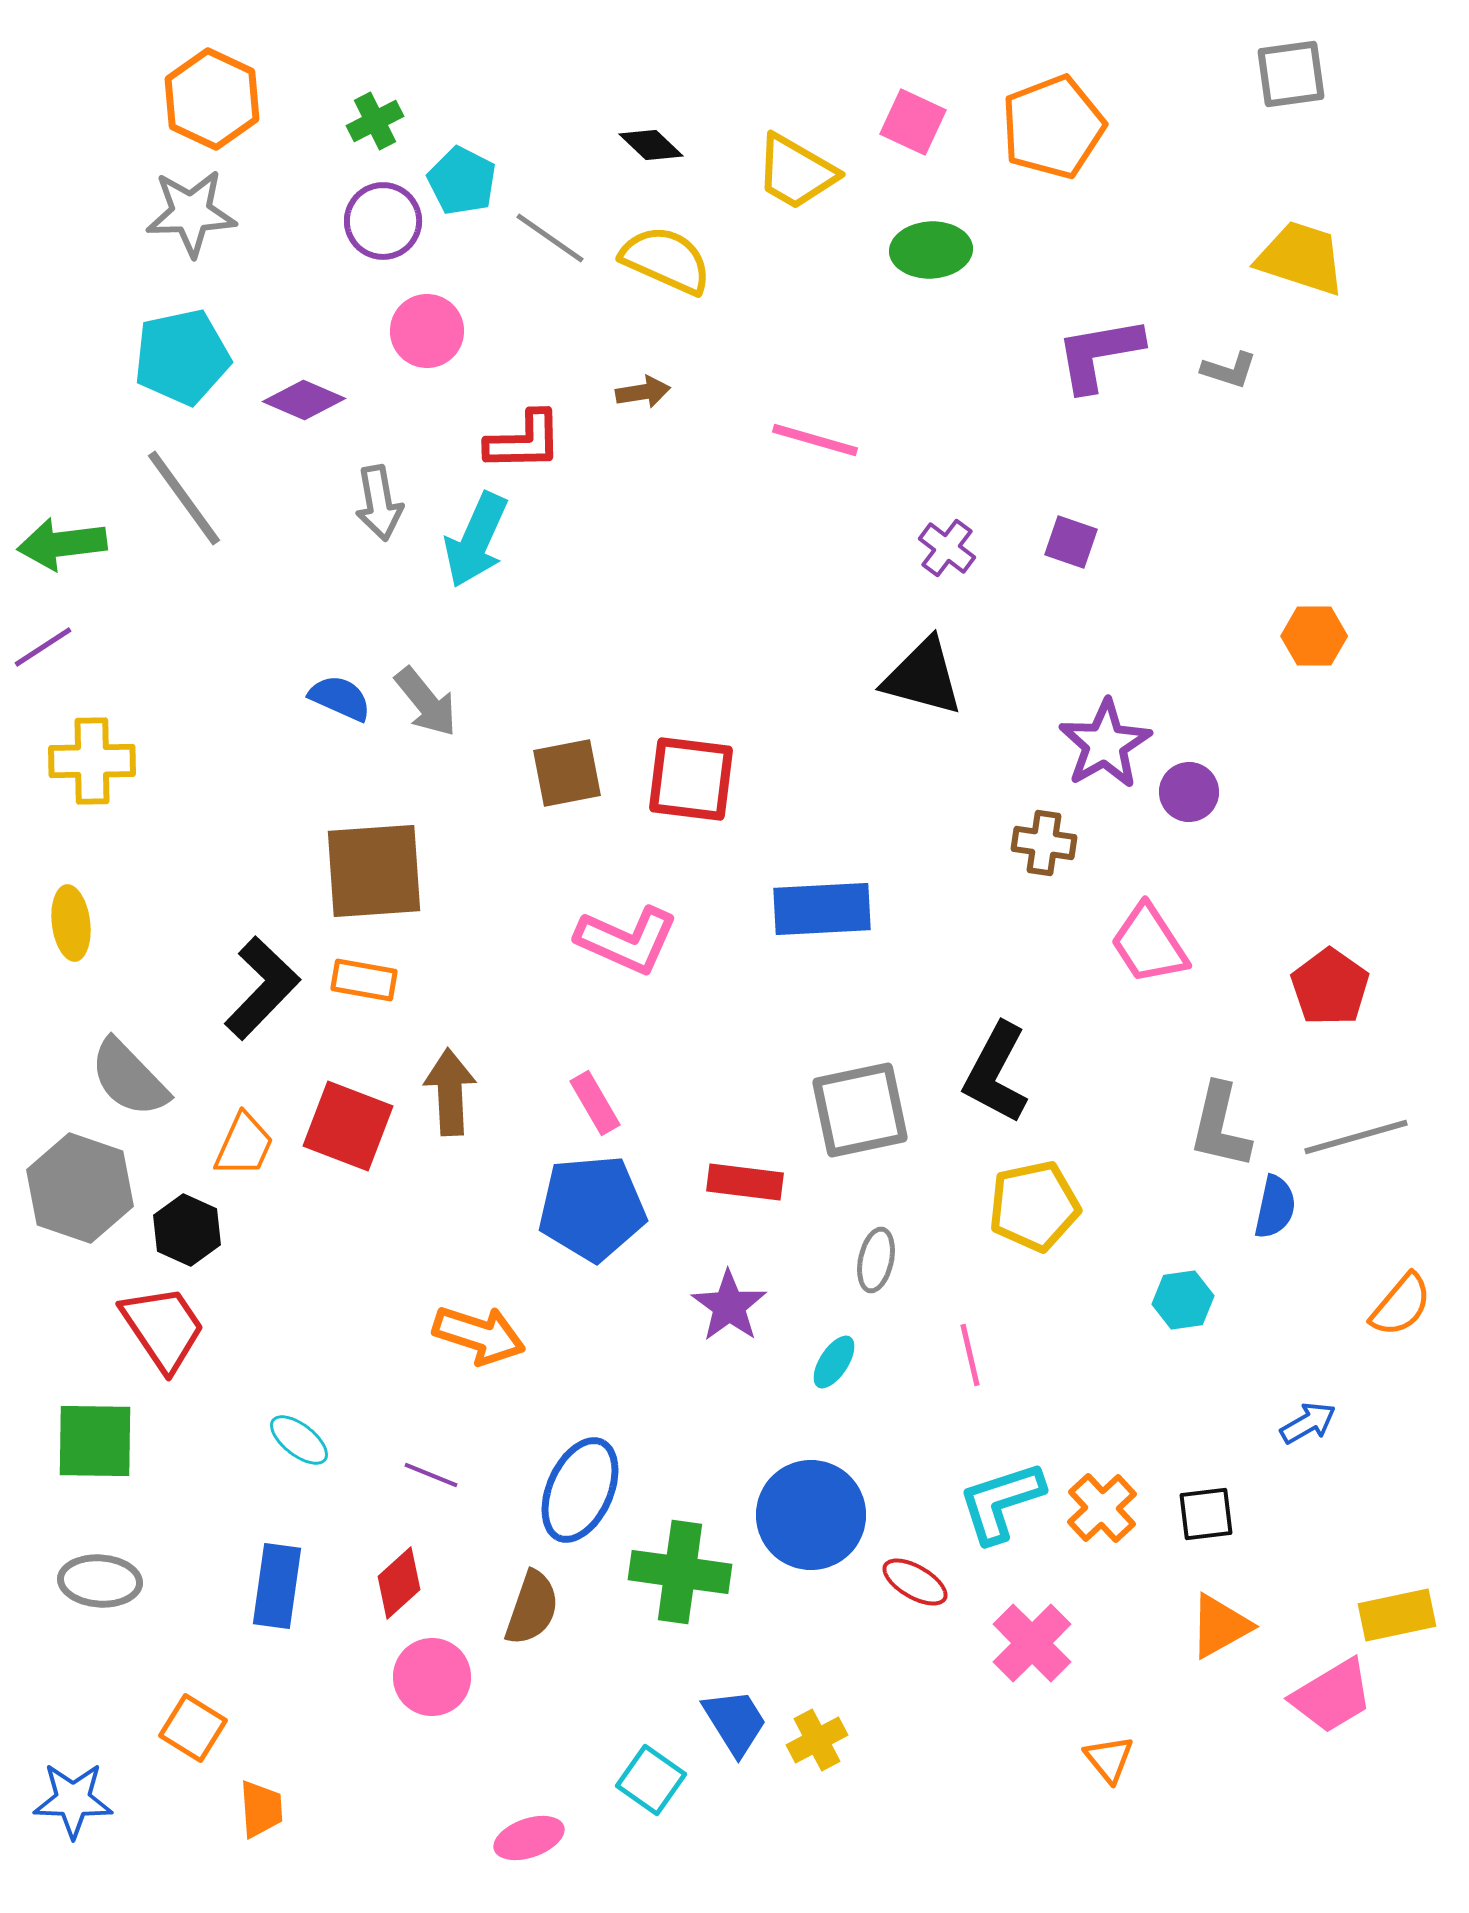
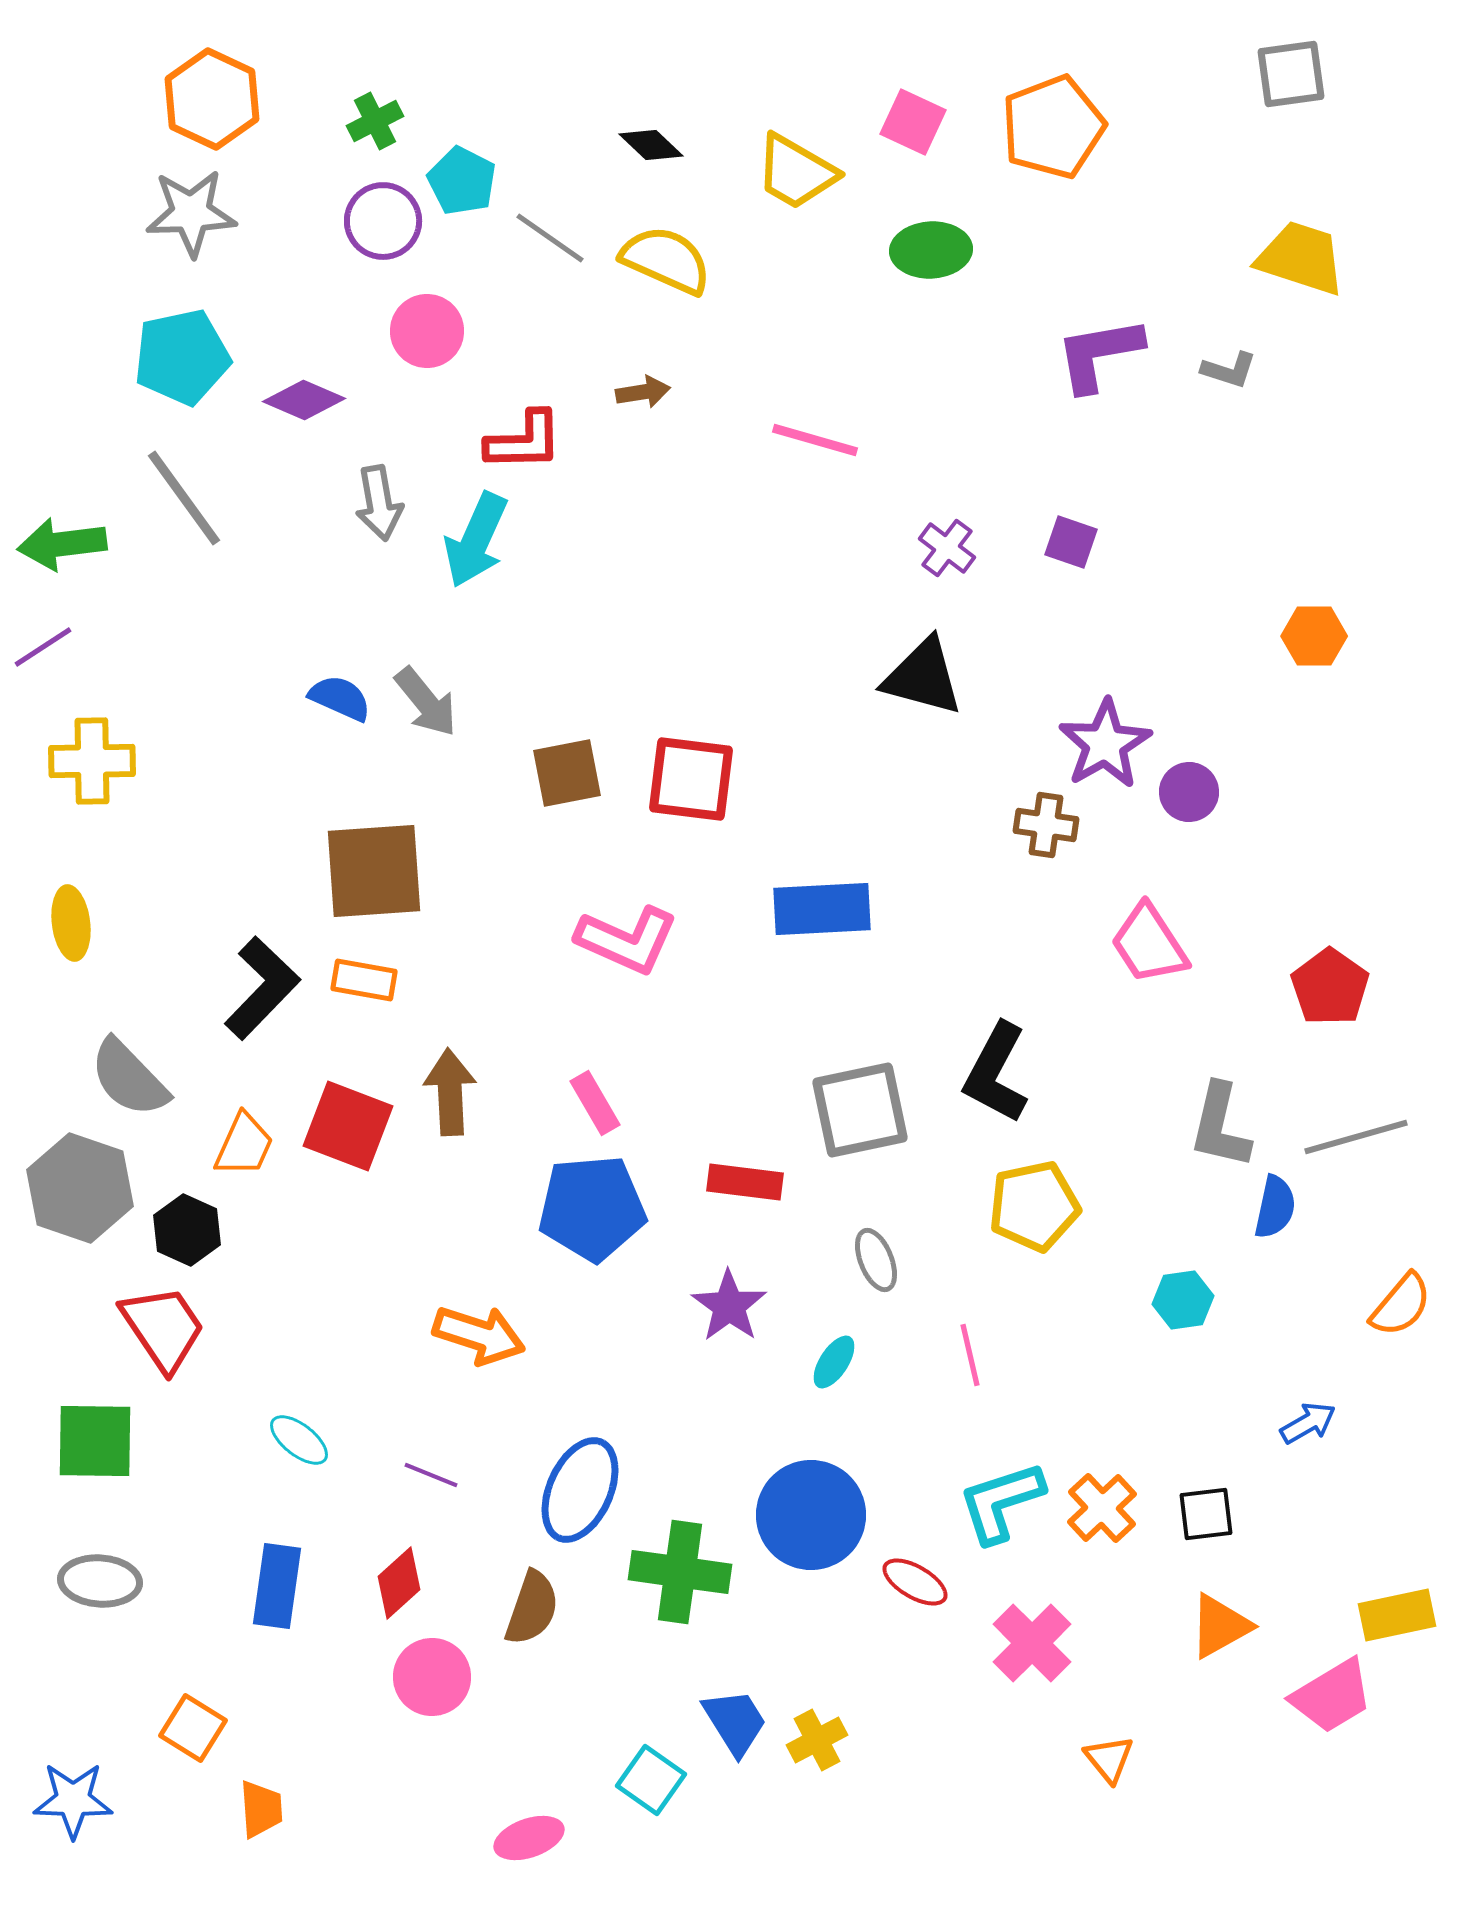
brown cross at (1044, 843): moved 2 px right, 18 px up
gray ellipse at (876, 1260): rotated 34 degrees counterclockwise
